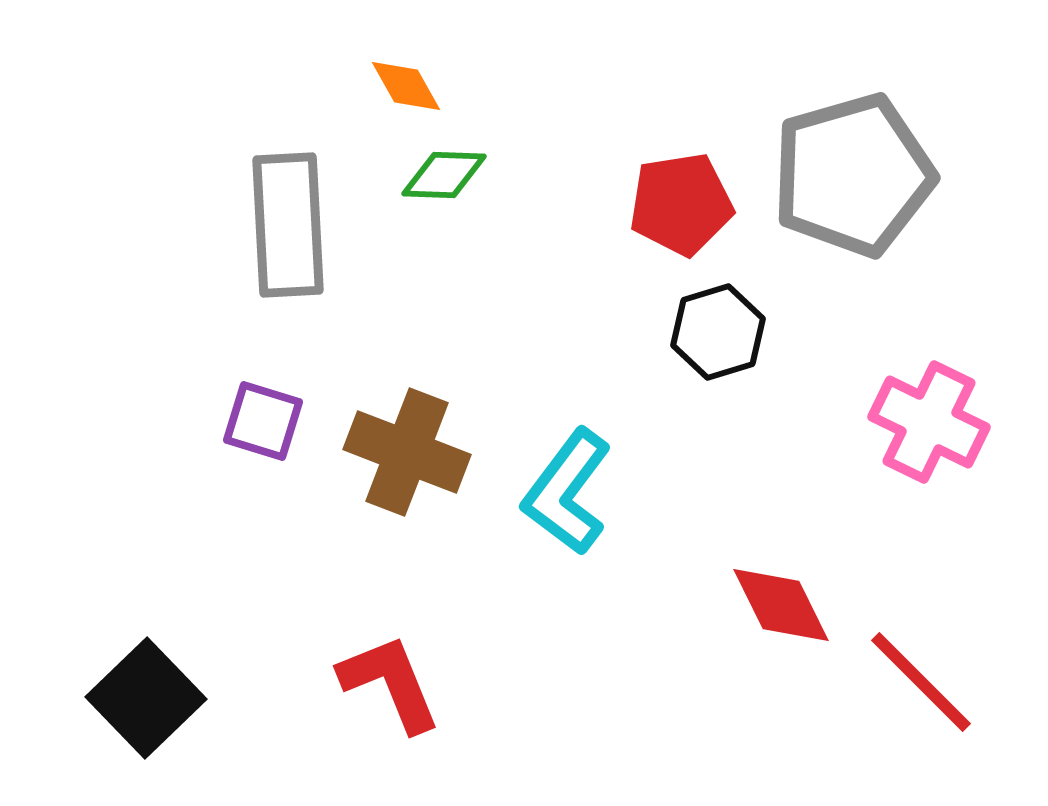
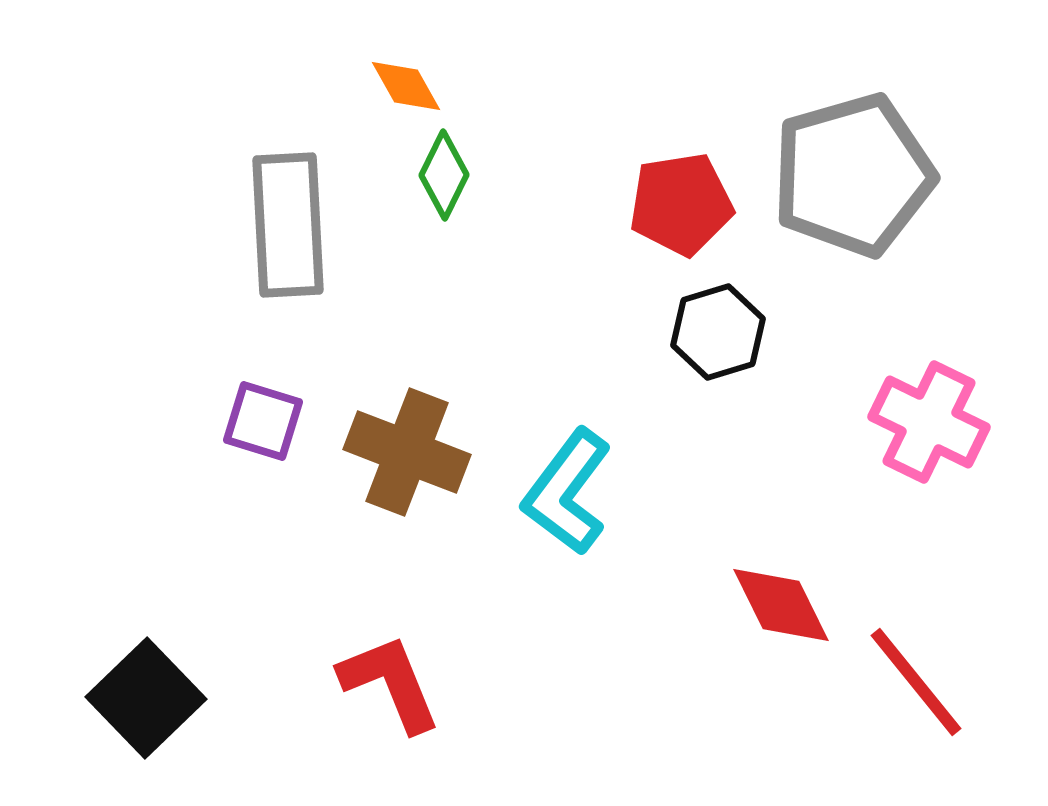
green diamond: rotated 66 degrees counterclockwise
red line: moved 5 px left; rotated 6 degrees clockwise
